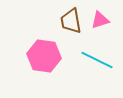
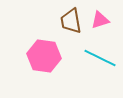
cyan line: moved 3 px right, 2 px up
